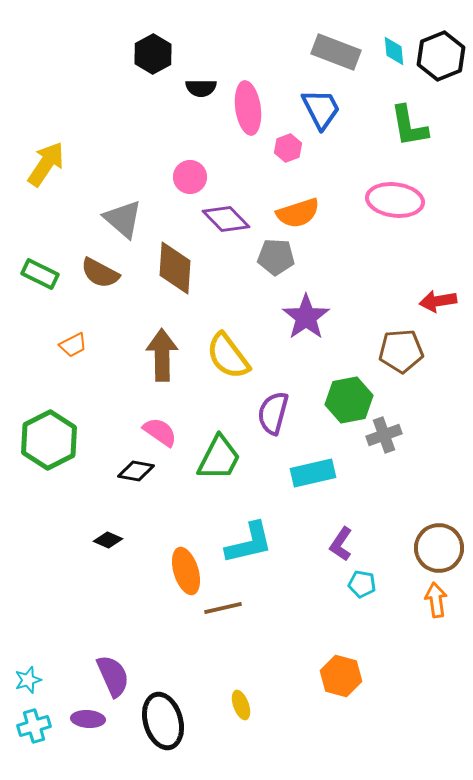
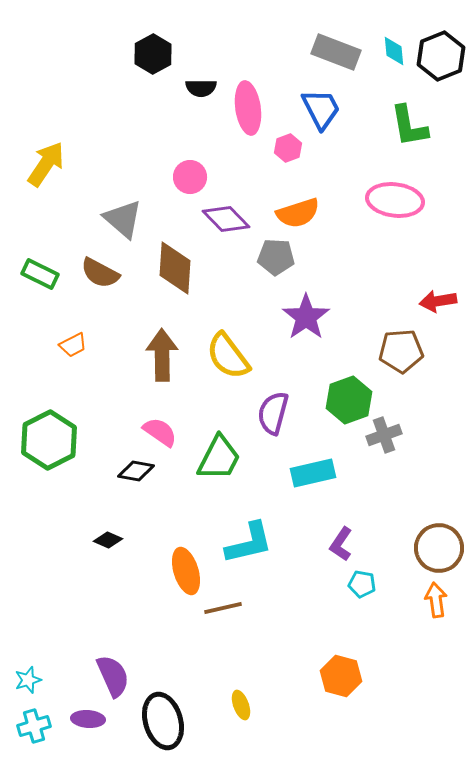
green hexagon at (349, 400): rotated 9 degrees counterclockwise
